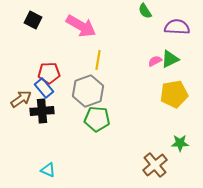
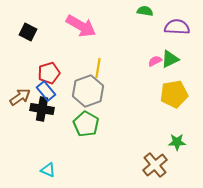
green semicircle: rotated 133 degrees clockwise
black square: moved 5 px left, 12 px down
yellow line: moved 8 px down
red pentagon: rotated 15 degrees counterclockwise
blue rectangle: moved 2 px right, 3 px down
brown arrow: moved 1 px left, 2 px up
black cross: moved 2 px up; rotated 15 degrees clockwise
green pentagon: moved 11 px left, 5 px down; rotated 25 degrees clockwise
green star: moved 3 px left, 1 px up
